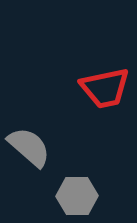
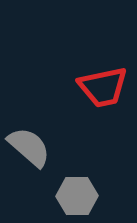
red trapezoid: moved 2 px left, 1 px up
